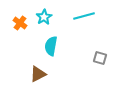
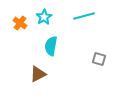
gray square: moved 1 px left, 1 px down
